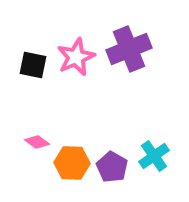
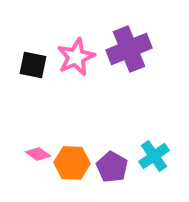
pink diamond: moved 1 px right, 12 px down
